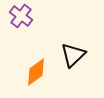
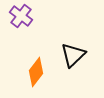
orange diamond: rotated 16 degrees counterclockwise
